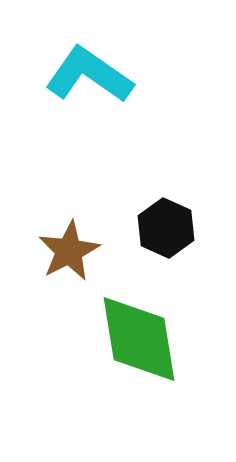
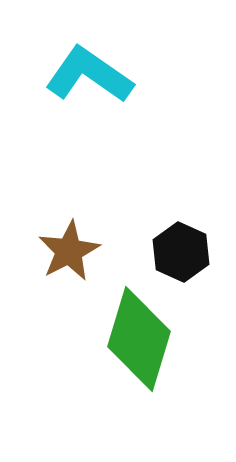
black hexagon: moved 15 px right, 24 px down
green diamond: rotated 26 degrees clockwise
